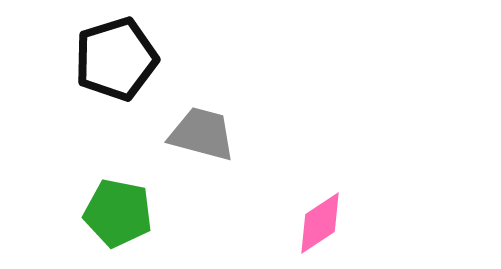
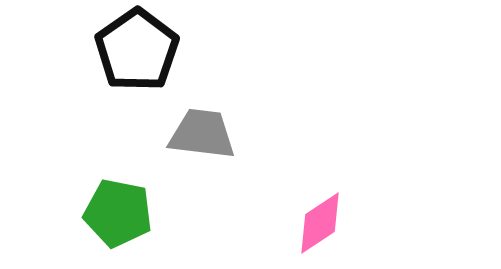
black pentagon: moved 21 px right, 9 px up; rotated 18 degrees counterclockwise
gray trapezoid: rotated 8 degrees counterclockwise
